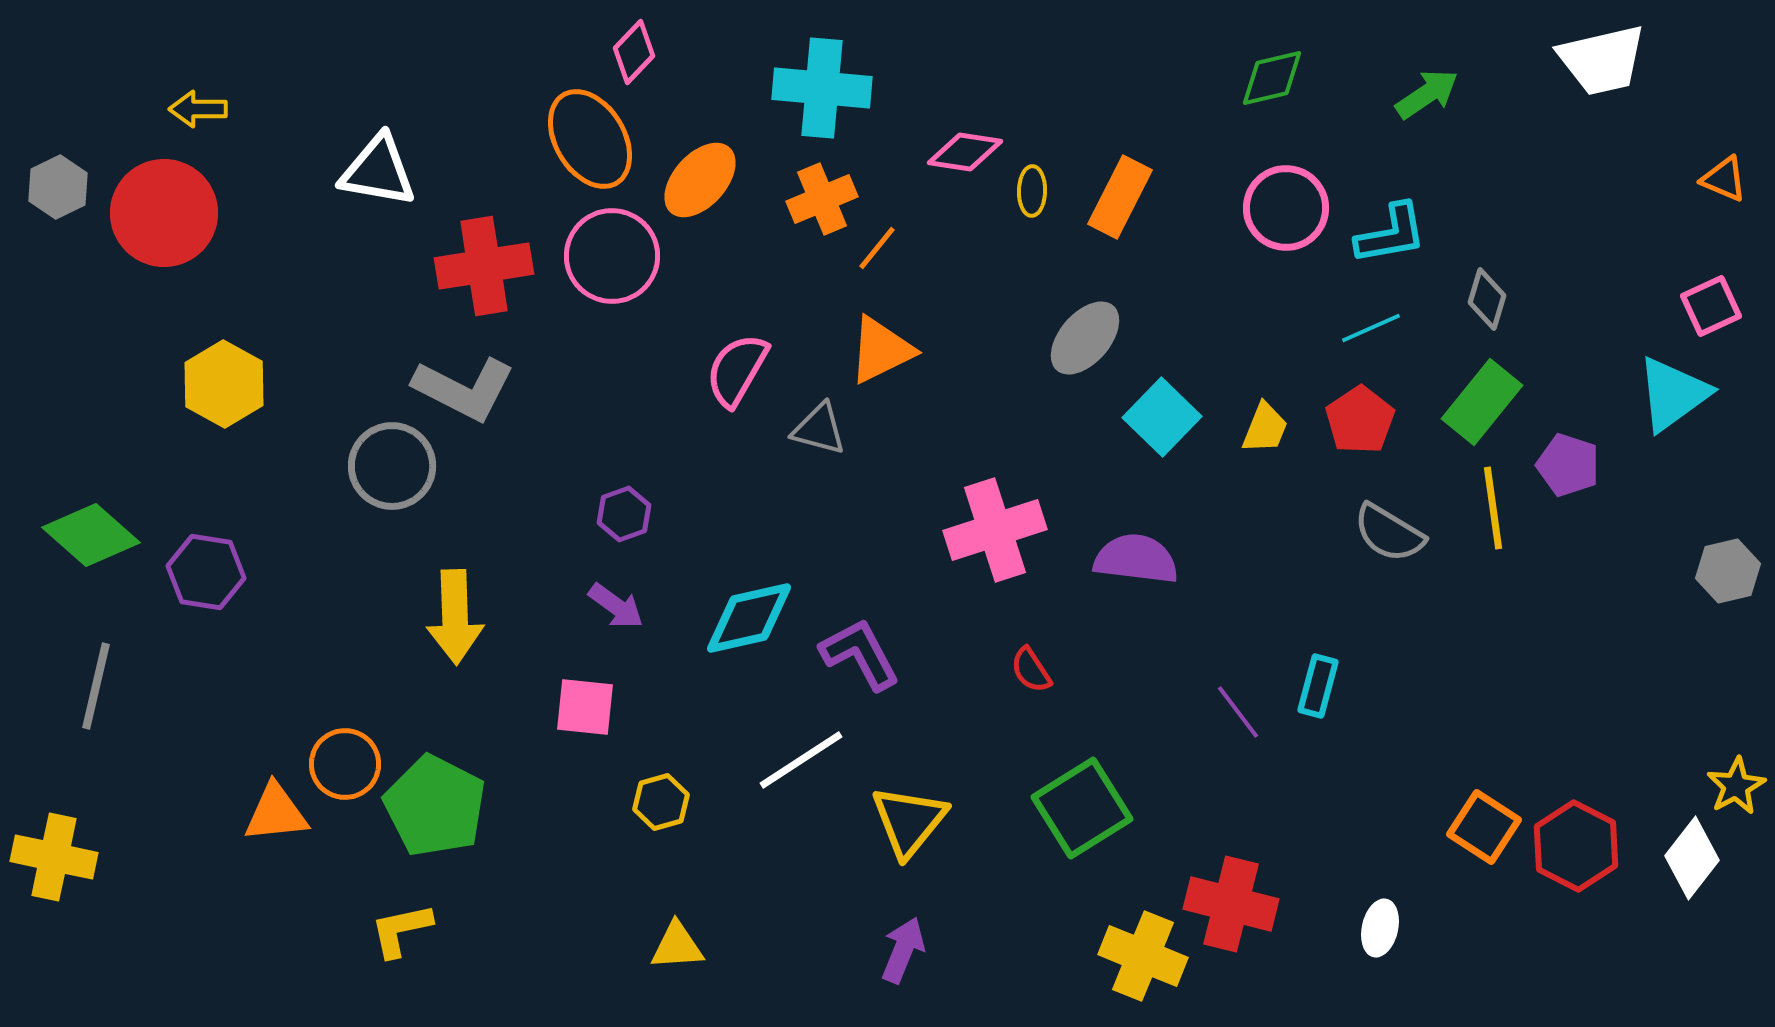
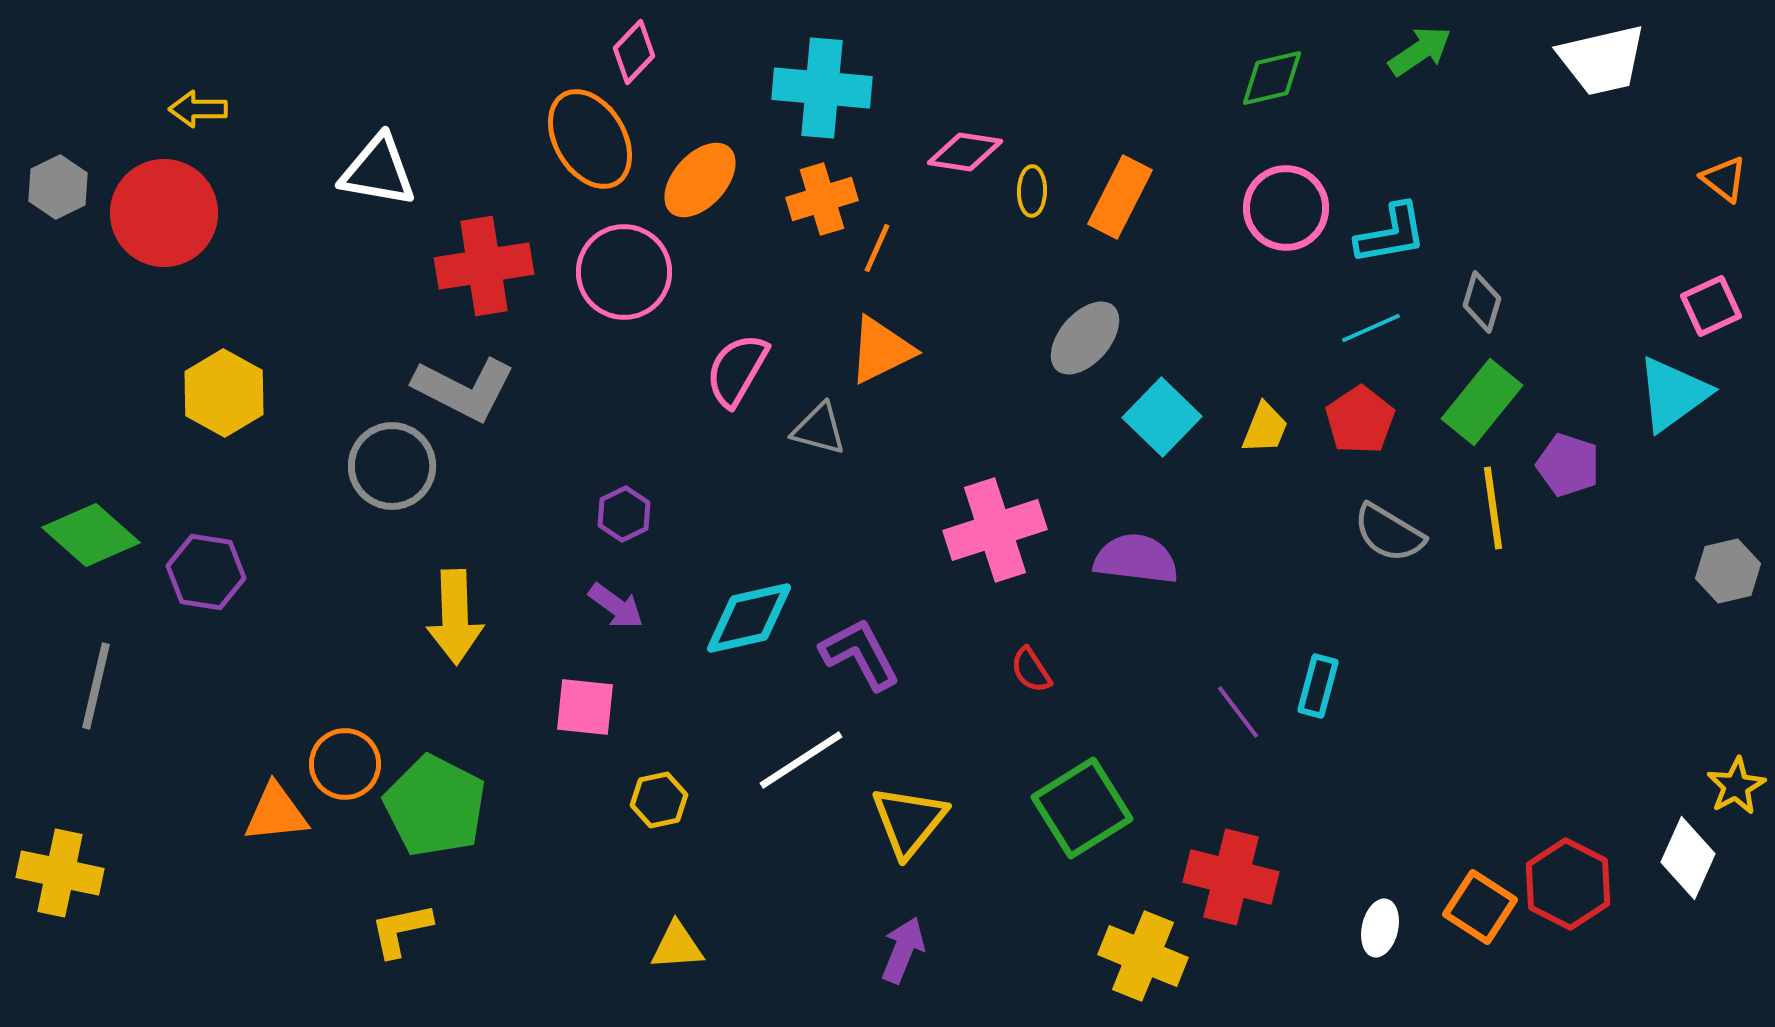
green arrow at (1427, 94): moved 7 px left, 43 px up
orange triangle at (1724, 179): rotated 15 degrees clockwise
orange cross at (822, 199): rotated 6 degrees clockwise
orange line at (877, 248): rotated 15 degrees counterclockwise
pink circle at (612, 256): moved 12 px right, 16 px down
gray diamond at (1487, 299): moved 5 px left, 3 px down
yellow hexagon at (224, 384): moved 9 px down
purple hexagon at (624, 514): rotated 6 degrees counterclockwise
yellow hexagon at (661, 802): moved 2 px left, 2 px up; rotated 4 degrees clockwise
orange square at (1484, 827): moved 4 px left, 80 px down
red hexagon at (1576, 846): moved 8 px left, 38 px down
yellow cross at (54, 857): moved 6 px right, 16 px down
white diamond at (1692, 858): moved 4 px left; rotated 14 degrees counterclockwise
red cross at (1231, 904): moved 27 px up
